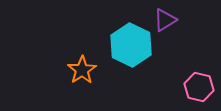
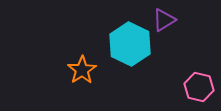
purple triangle: moved 1 px left
cyan hexagon: moved 1 px left, 1 px up
